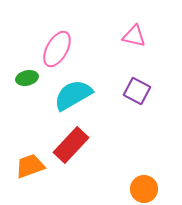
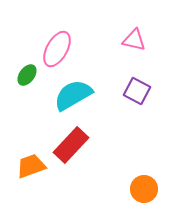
pink triangle: moved 4 px down
green ellipse: moved 3 px up; rotated 40 degrees counterclockwise
orange trapezoid: moved 1 px right
